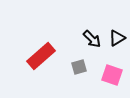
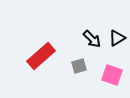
gray square: moved 1 px up
